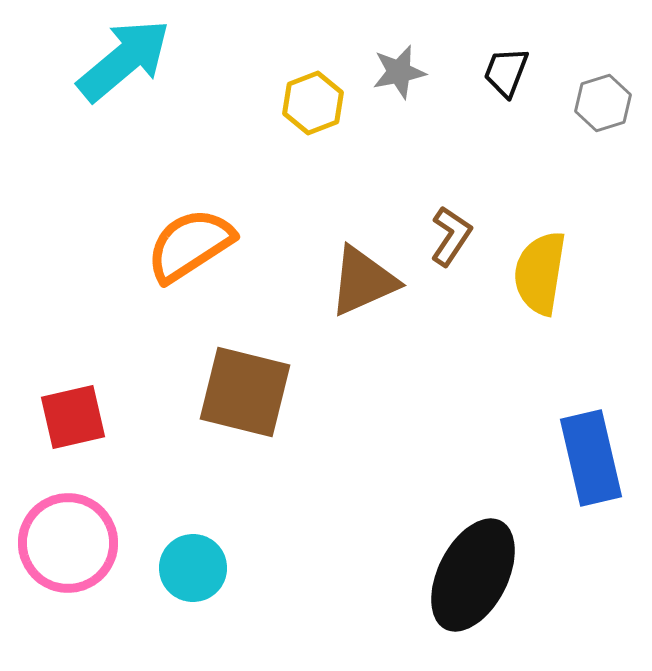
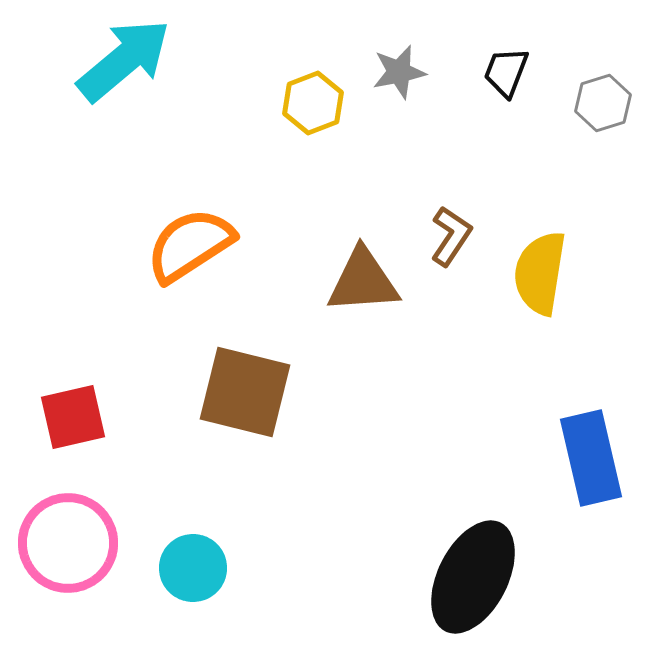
brown triangle: rotated 20 degrees clockwise
black ellipse: moved 2 px down
